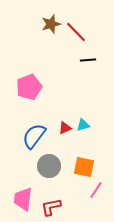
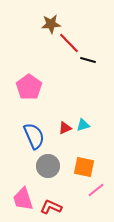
brown star: rotated 12 degrees clockwise
red line: moved 7 px left, 11 px down
black line: rotated 21 degrees clockwise
pink pentagon: rotated 15 degrees counterclockwise
blue semicircle: rotated 120 degrees clockwise
gray circle: moved 1 px left
pink line: rotated 18 degrees clockwise
pink trapezoid: rotated 25 degrees counterclockwise
red L-shape: rotated 35 degrees clockwise
